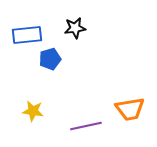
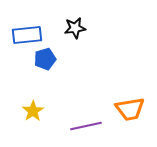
blue pentagon: moved 5 px left
yellow star: rotated 30 degrees clockwise
